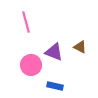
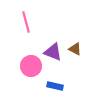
brown triangle: moved 5 px left, 2 px down
purple triangle: moved 1 px left
pink circle: moved 1 px down
